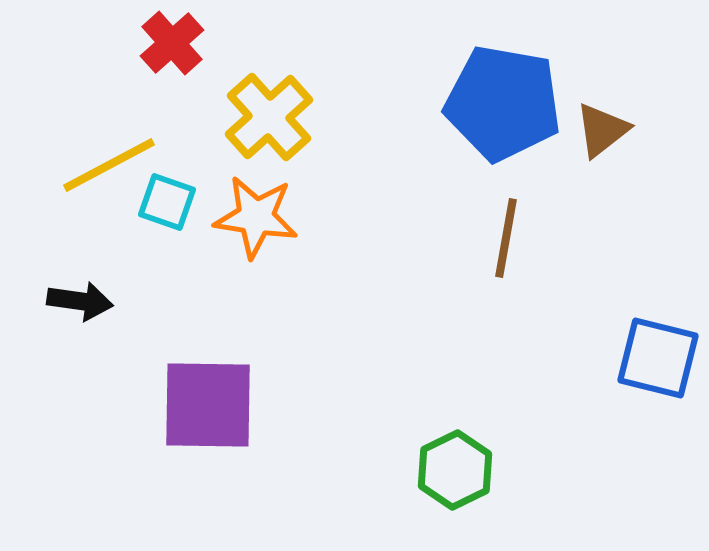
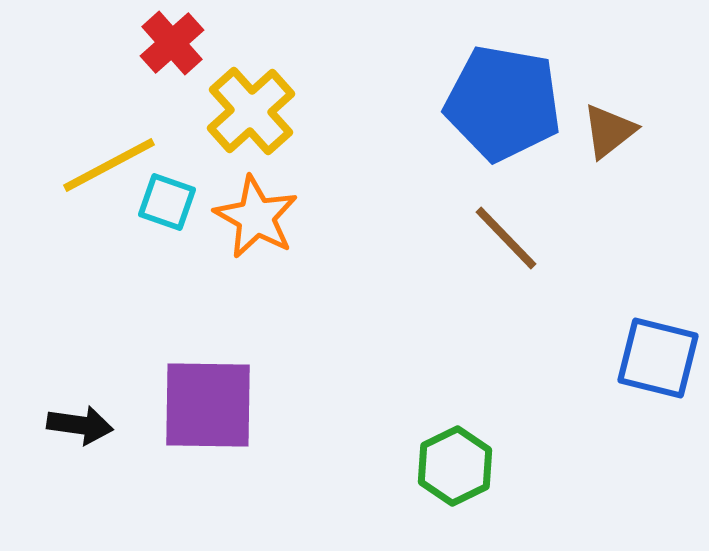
yellow cross: moved 18 px left, 6 px up
brown triangle: moved 7 px right, 1 px down
orange star: rotated 20 degrees clockwise
brown line: rotated 54 degrees counterclockwise
black arrow: moved 124 px down
green hexagon: moved 4 px up
